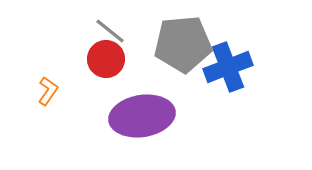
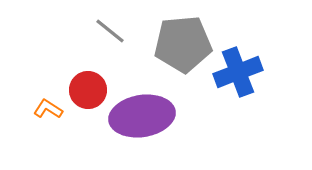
red circle: moved 18 px left, 31 px down
blue cross: moved 10 px right, 5 px down
orange L-shape: moved 18 px down; rotated 92 degrees counterclockwise
